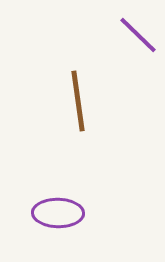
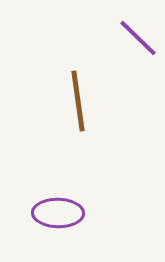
purple line: moved 3 px down
